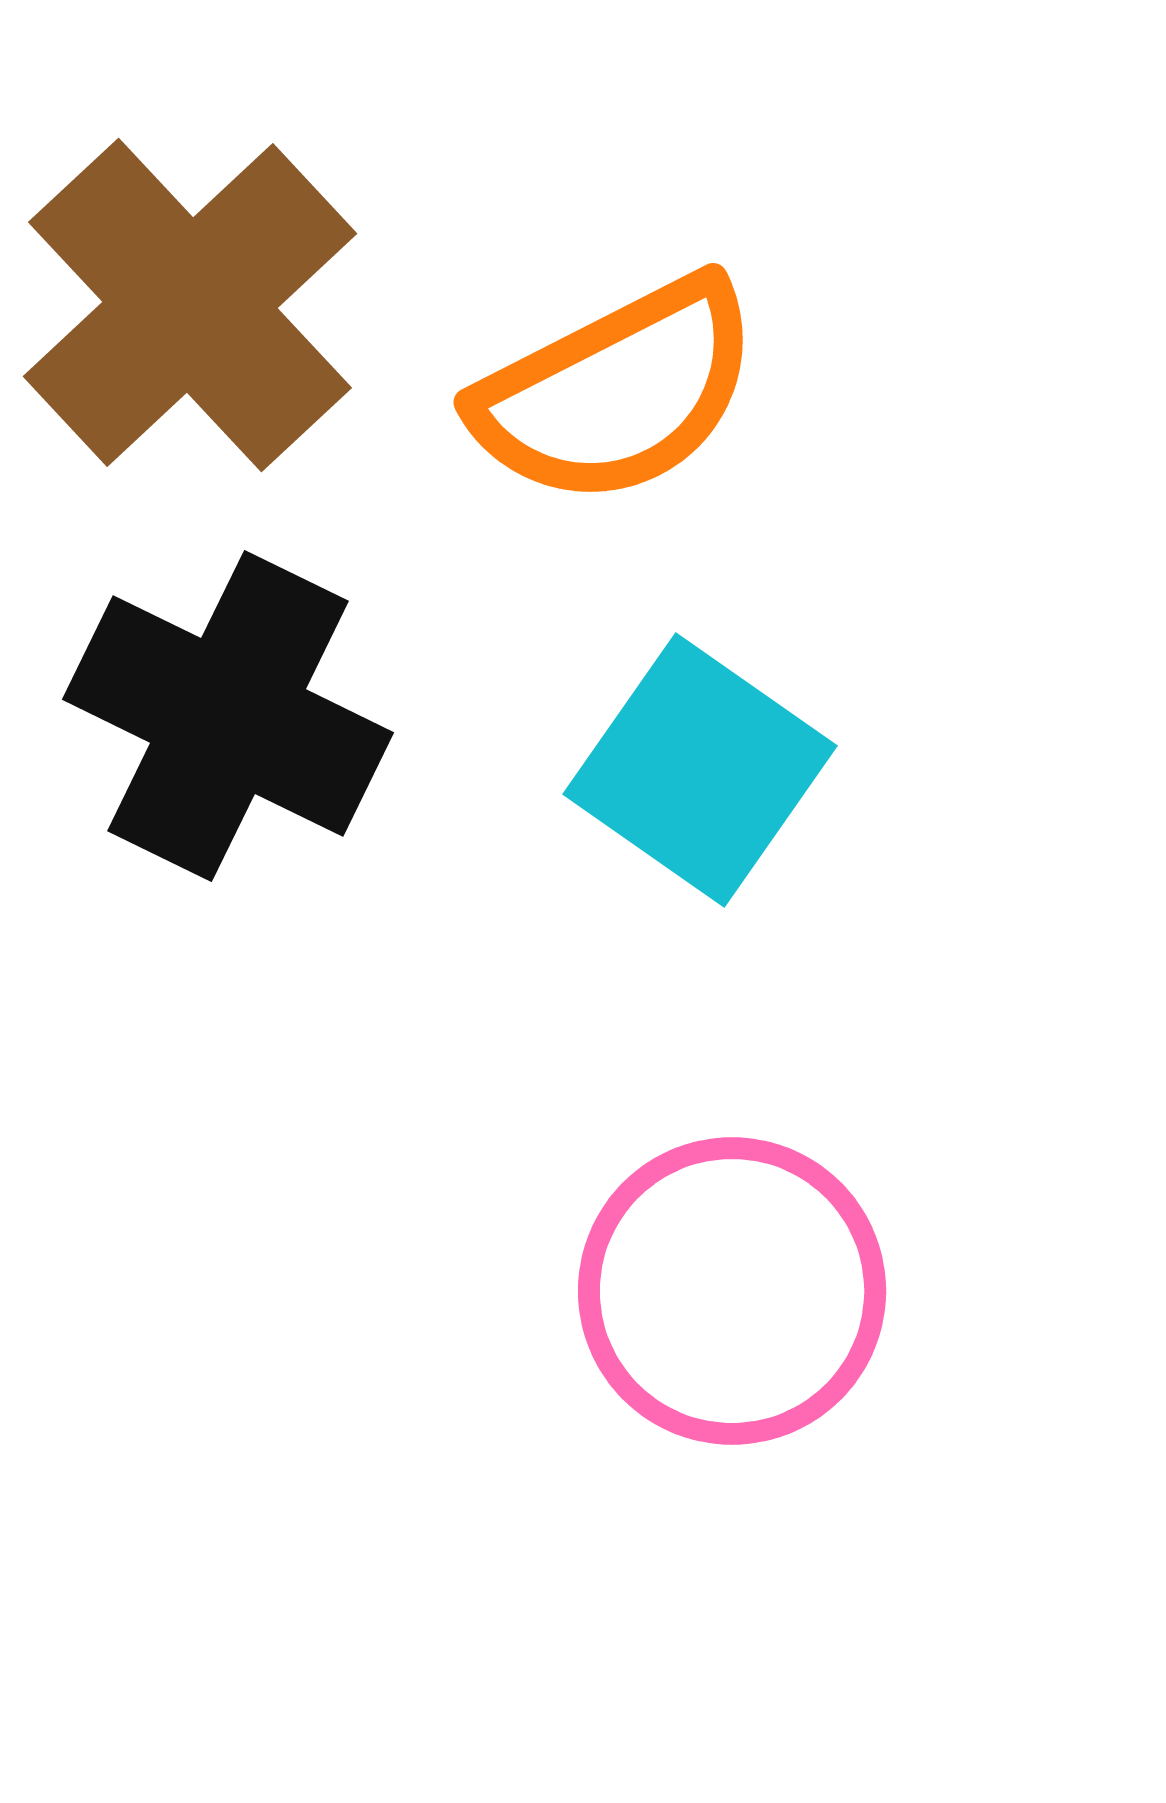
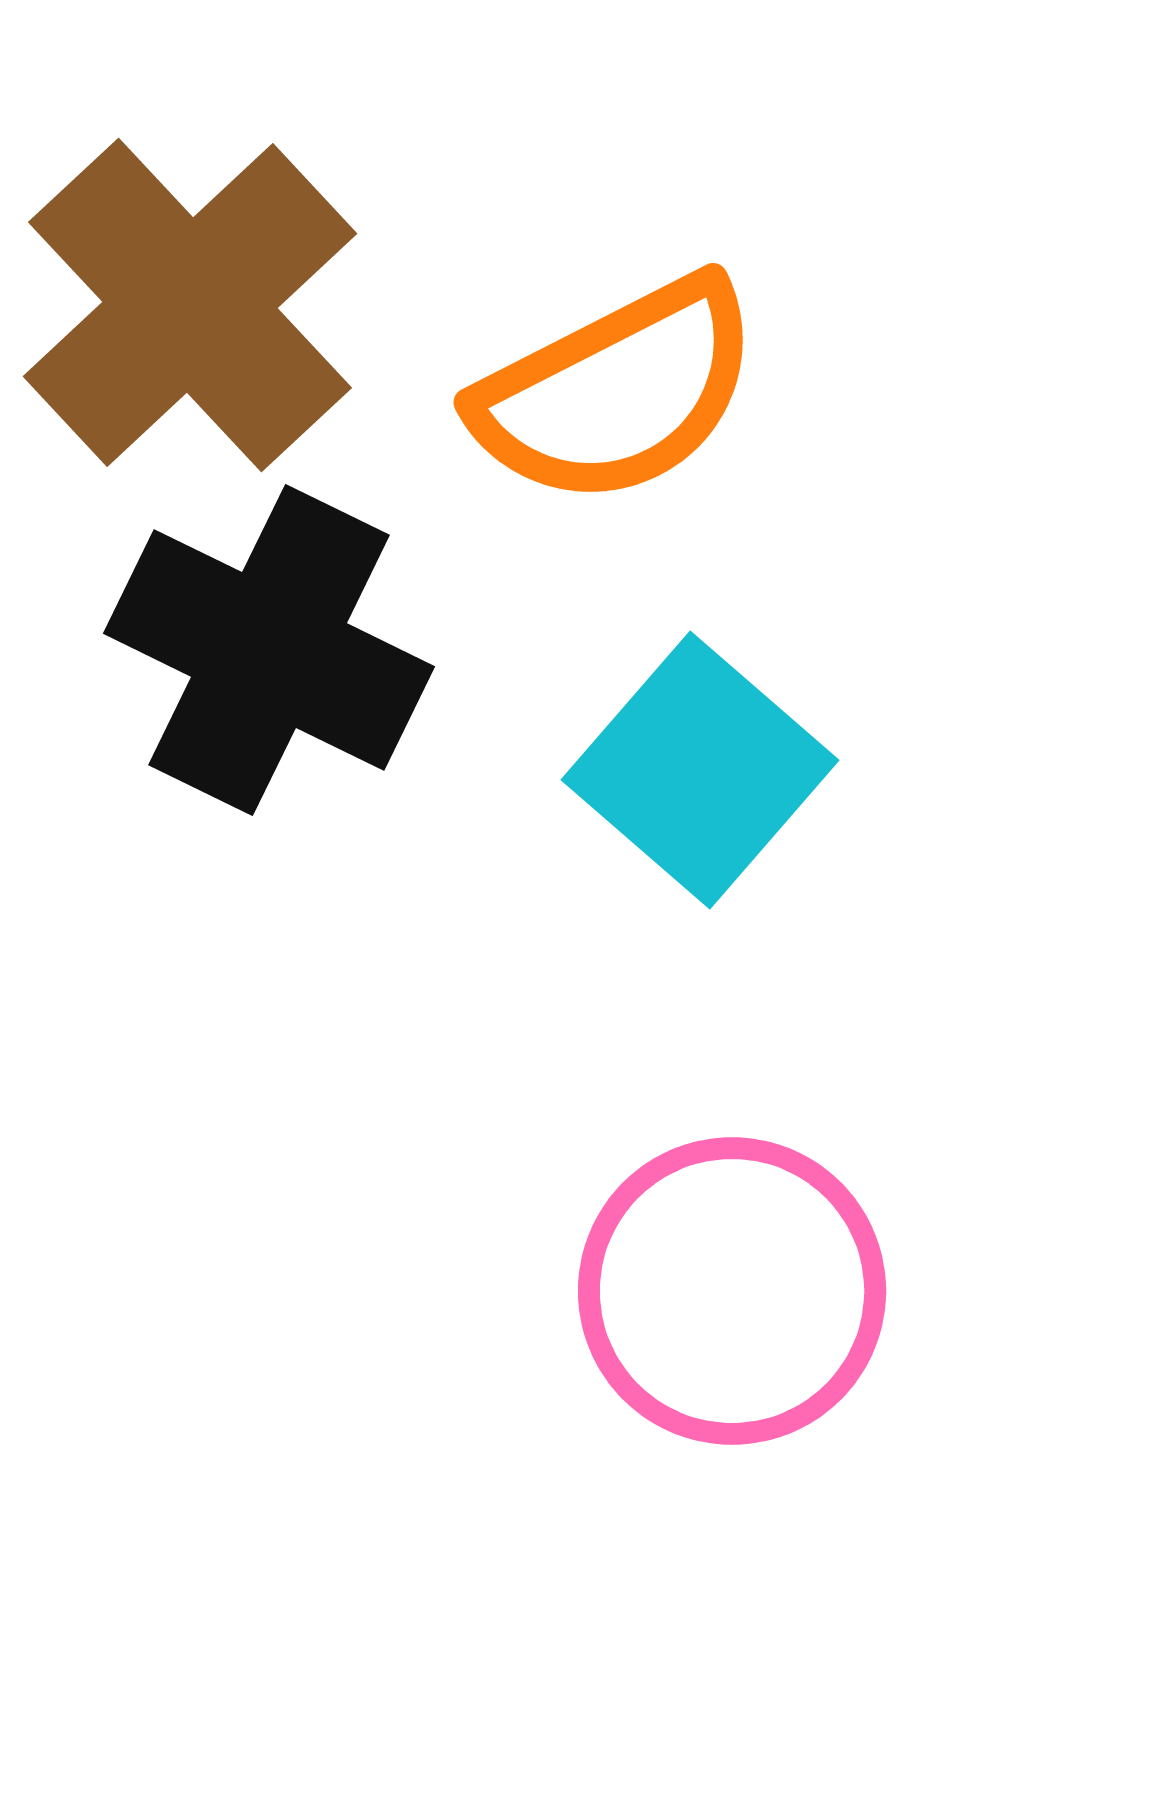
black cross: moved 41 px right, 66 px up
cyan square: rotated 6 degrees clockwise
